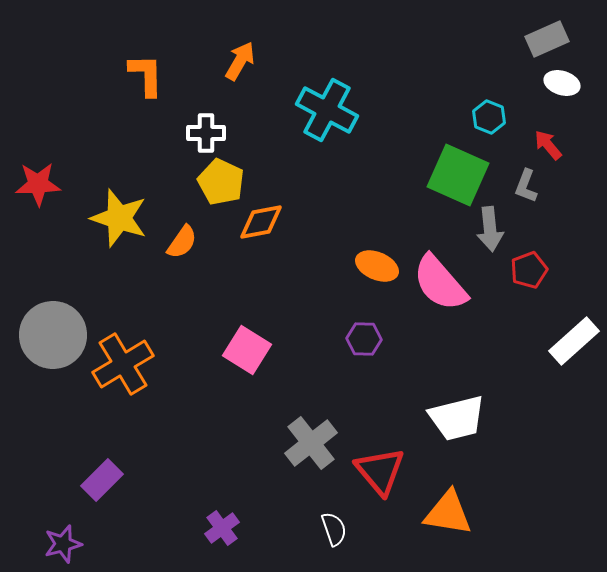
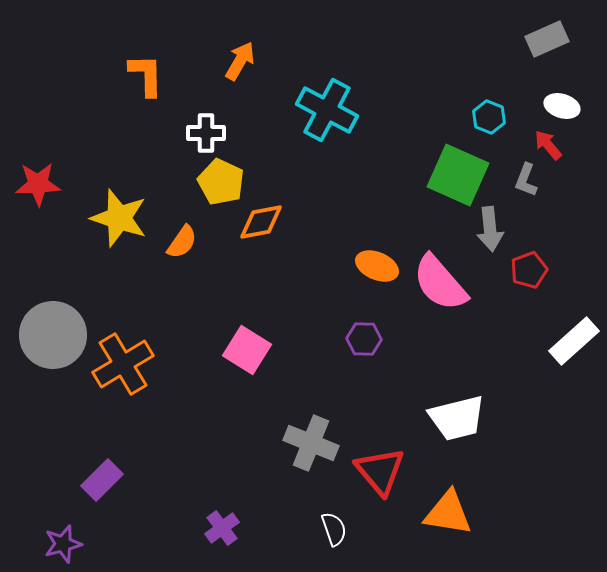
white ellipse: moved 23 px down
gray L-shape: moved 6 px up
gray cross: rotated 30 degrees counterclockwise
